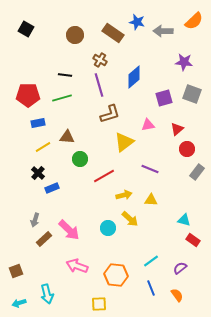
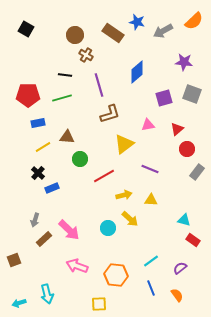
gray arrow at (163, 31): rotated 30 degrees counterclockwise
brown cross at (100, 60): moved 14 px left, 5 px up
blue diamond at (134, 77): moved 3 px right, 5 px up
yellow triangle at (124, 142): moved 2 px down
brown square at (16, 271): moved 2 px left, 11 px up
